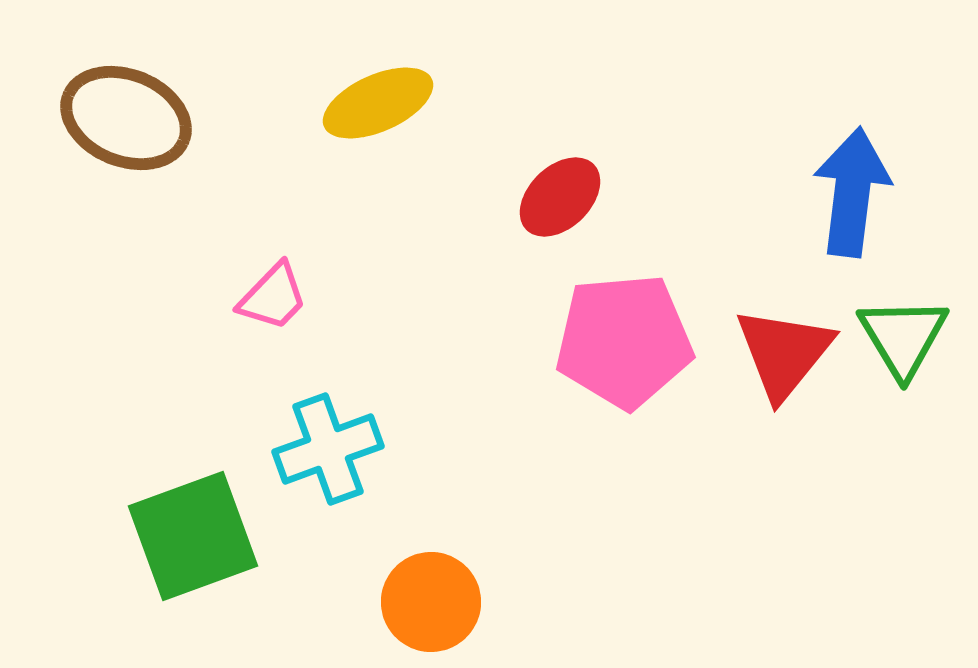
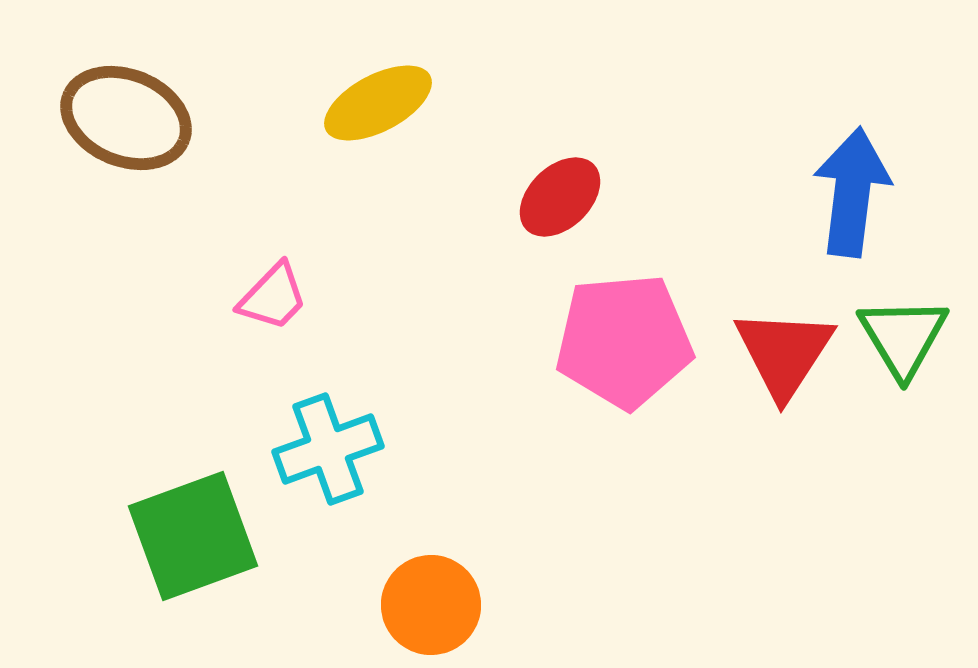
yellow ellipse: rotated 4 degrees counterclockwise
red triangle: rotated 6 degrees counterclockwise
orange circle: moved 3 px down
